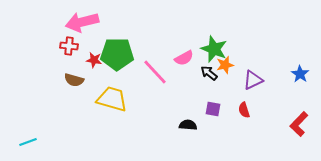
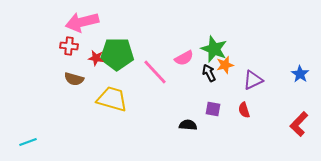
red star: moved 2 px right, 2 px up
black arrow: rotated 24 degrees clockwise
brown semicircle: moved 1 px up
